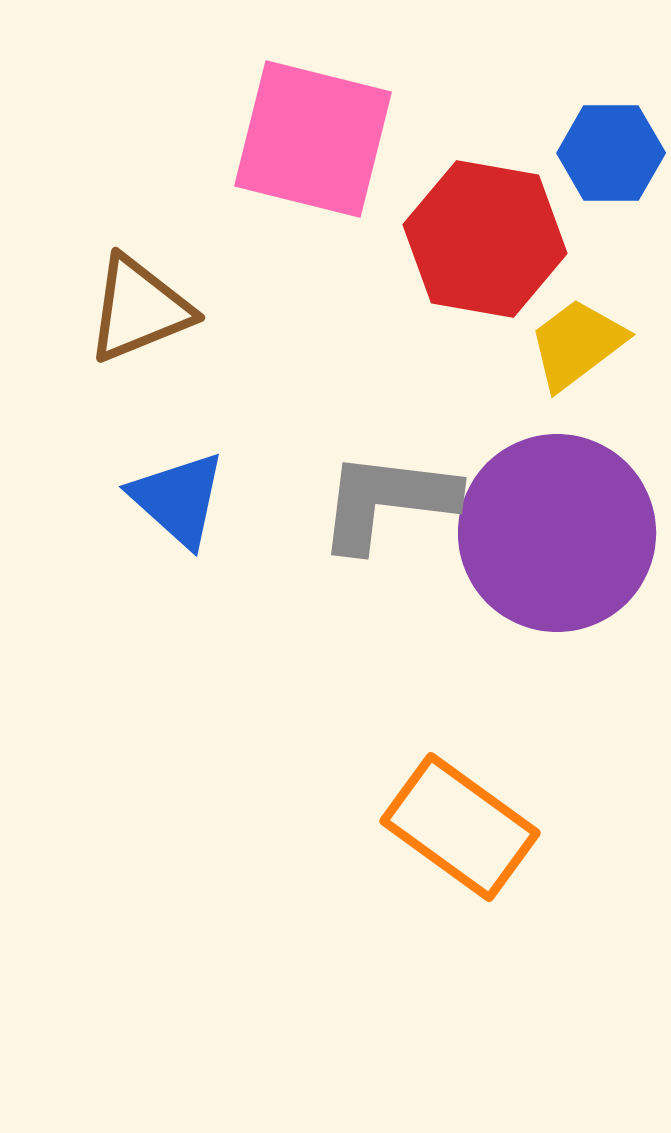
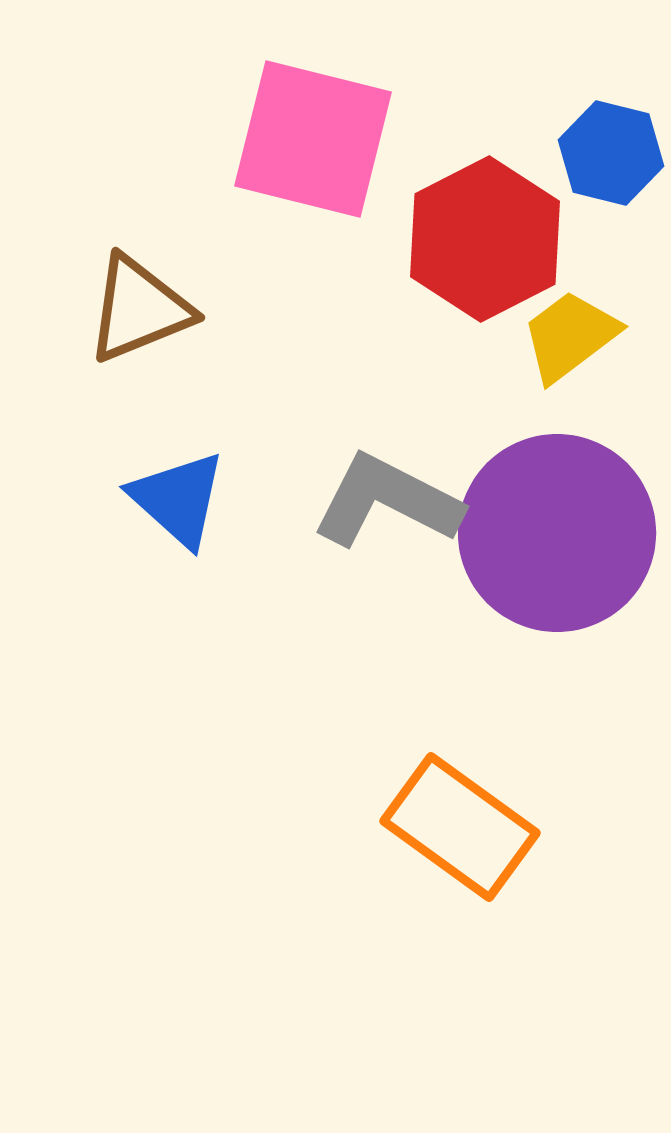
blue hexagon: rotated 14 degrees clockwise
red hexagon: rotated 23 degrees clockwise
yellow trapezoid: moved 7 px left, 8 px up
gray L-shape: rotated 20 degrees clockwise
